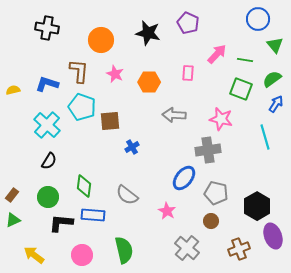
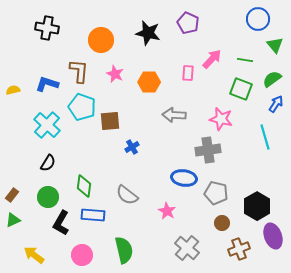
pink arrow at (217, 54): moved 5 px left, 5 px down
black semicircle at (49, 161): moved 1 px left, 2 px down
blue ellipse at (184, 178): rotated 60 degrees clockwise
brown circle at (211, 221): moved 11 px right, 2 px down
black L-shape at (61, 223): rotated 65 degrees counterclockwise
